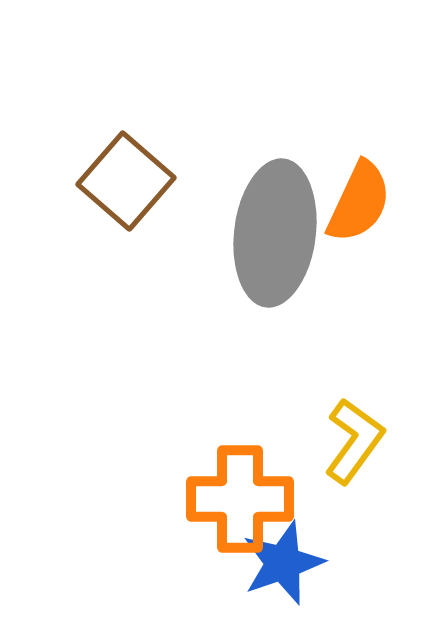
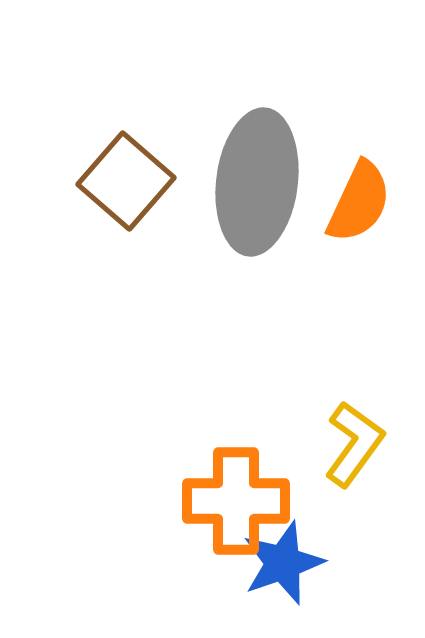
gray ellipse: moved 18 px left, 51 px up
yellow L-shape: moved 3 px down
orange cross: moved 4 px left, 2 px down
